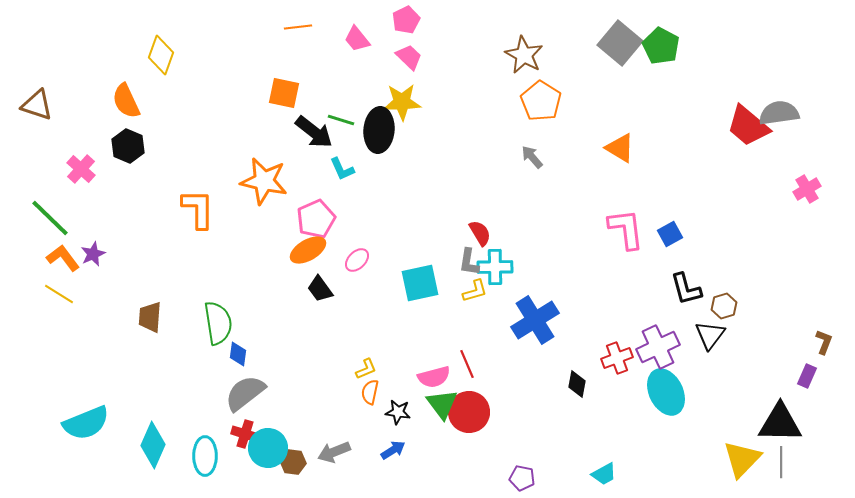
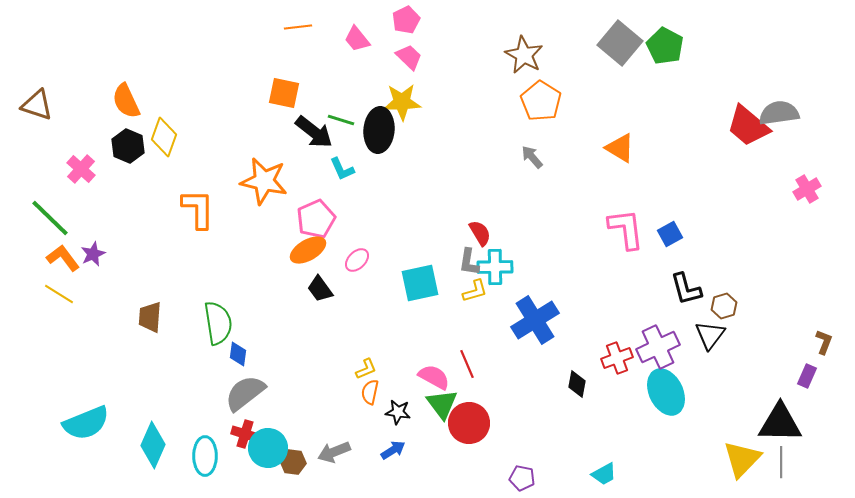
green pentagon at (661, 46): moved 4 px right
yellow diamond at (161, 55): moved 3 px right, 82 px down
pink semicircle at (434, 377): rotated 136 degrees counterclockwise
red circle at (469, 412): moved 11 px down
